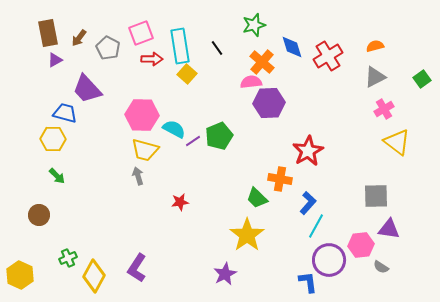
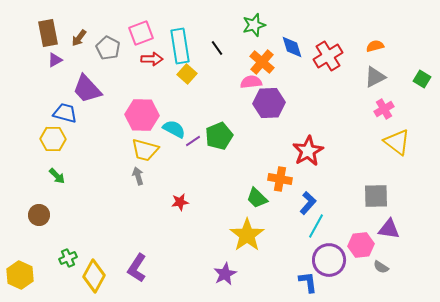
green square at (422, 79): rotated 24 degrees counterclockwise
